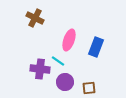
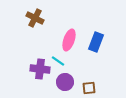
blue rectangle: moved 5 px up
